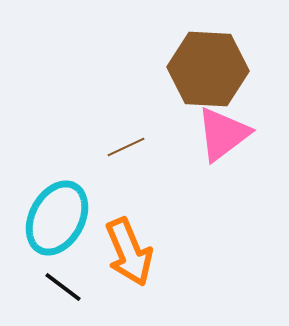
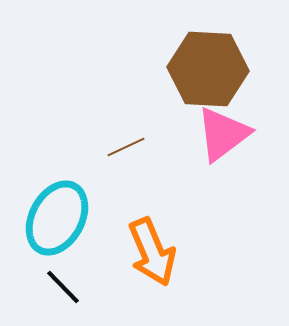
orange arrow: moved 23 px right
black line: rotated 9 degrees clockwise
